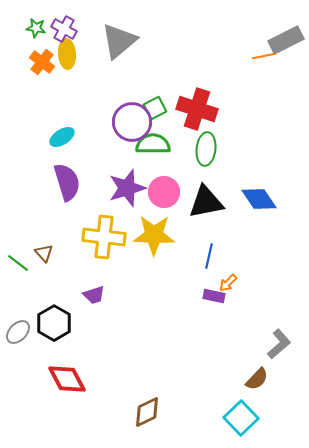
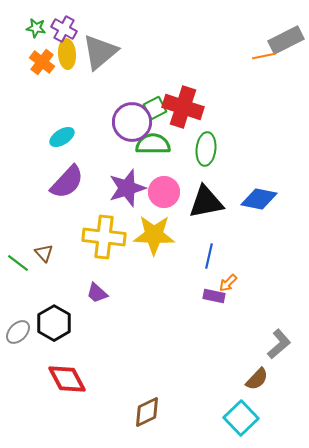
gray triangle: moved 19 px left, 11 px down
red cross: moved 14 px left, 2 px up
purple semicircle: rotated 60 degrees clockwise
blue diamond: rotated 45 degrees counterclockwise
purple trapezoid: moved 3 px right, 2 px up; rotated 60 degrees clockwise
